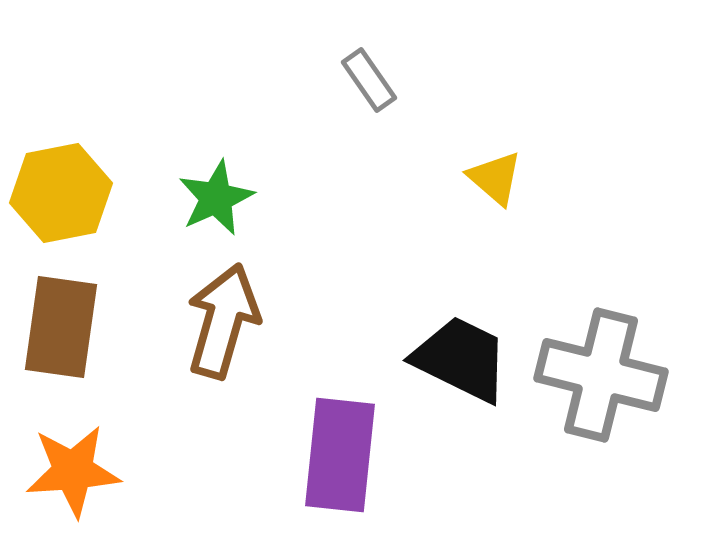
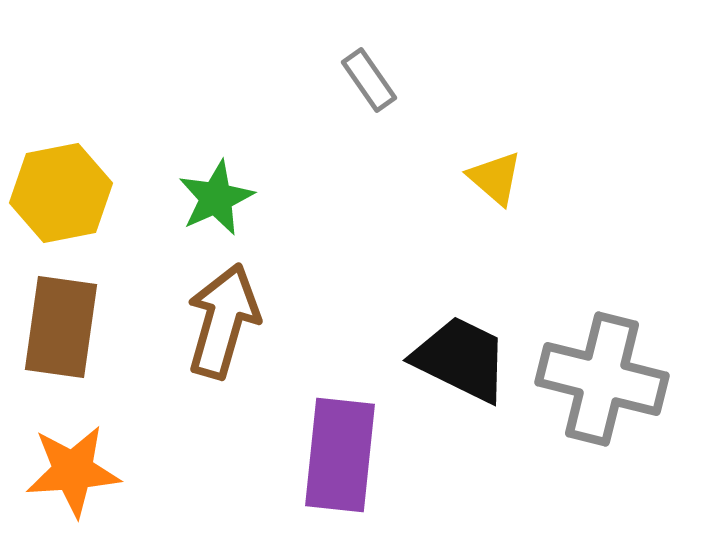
gray cross: moved 1 px right, 4 px down
